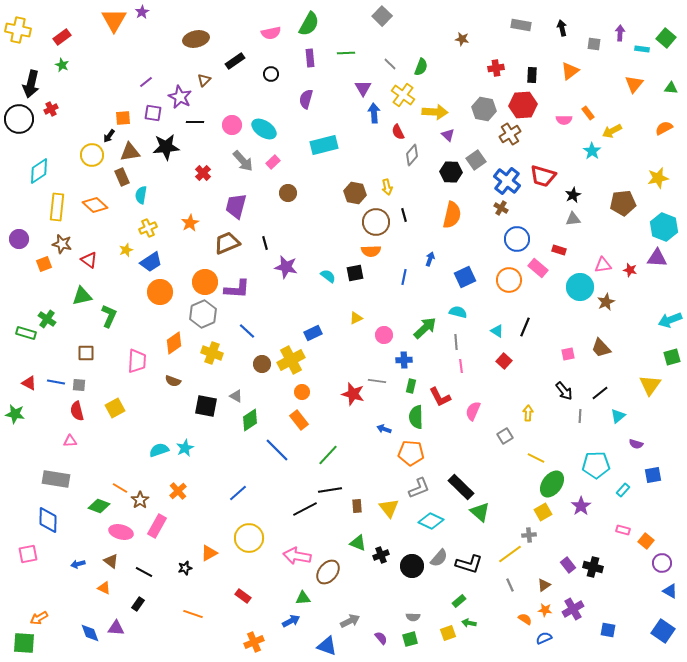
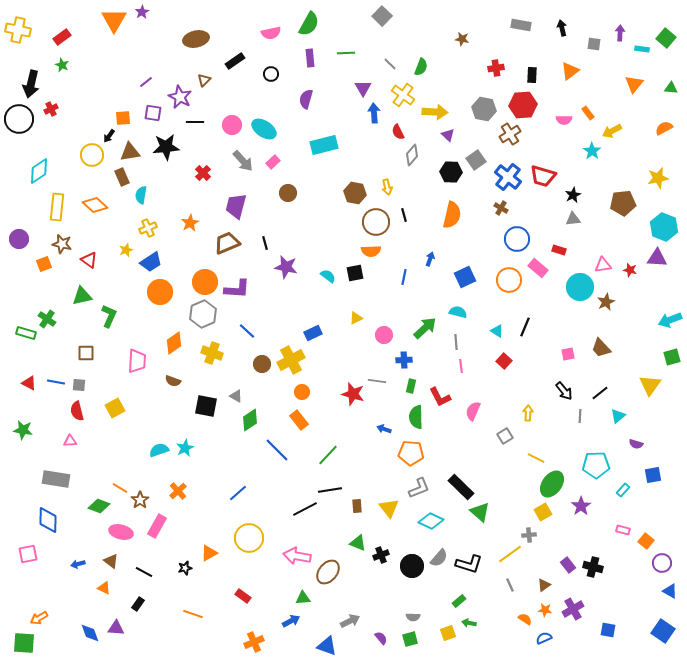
blue cross at (507, 181): moved 1 px right, 4 px up
green star at (15, 414): moved 8 px right, 16 px down
